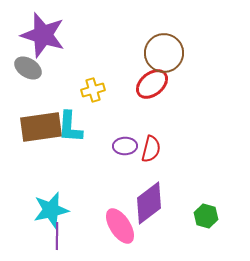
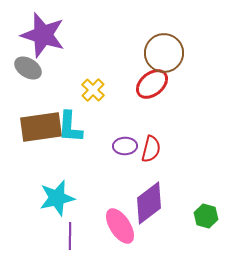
yellow cross: rotated 30 degrees counterclockwise
cyan star: moved 6 px right, 12 px up
purple line: moved 13 px right
